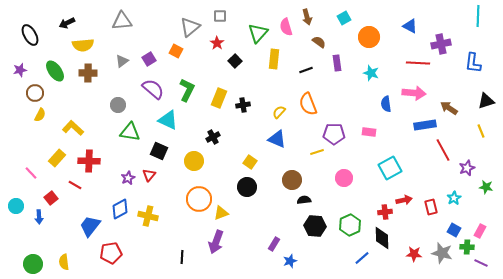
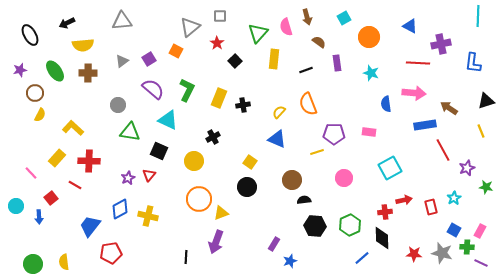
black line at (182, 257): moved 4 px right
